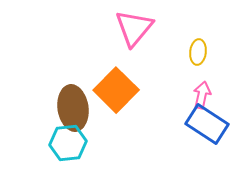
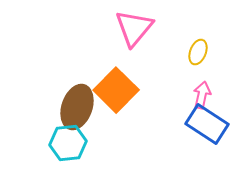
yellow ellipse: rotated 15 degrees clockwise
brown ellipse: moved 4 px right, 1 px up; rotated 27 degrees clockwise
